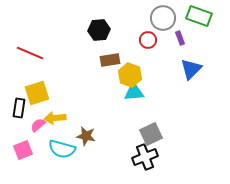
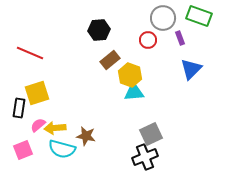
brown rectangle: rotated 30 degrees counterclockwise
yellow arrow: moved 10 px down
